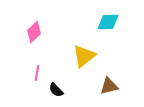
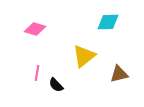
pink diamond: moved 1 px right, 3 px up; rotated 60 degrees clockwise
brown triangle: moved 10 px right, 12 px up
black semicircle: moved 5 px up
